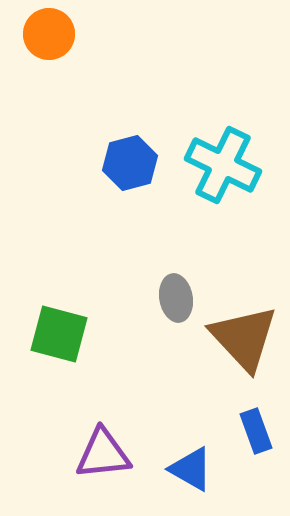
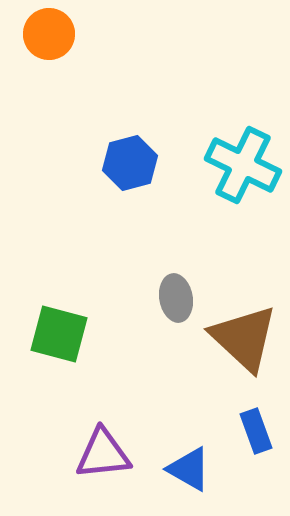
cyan cross: moved 20 px right
brown triangle: rotated 4 degrees counterclockwise
blue triangle: moved 2 px left
